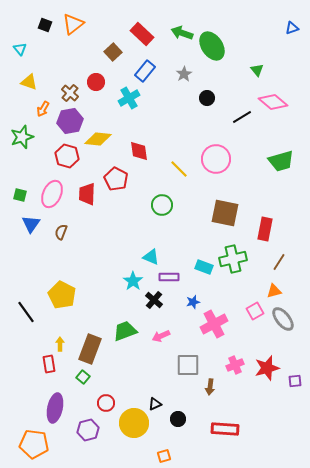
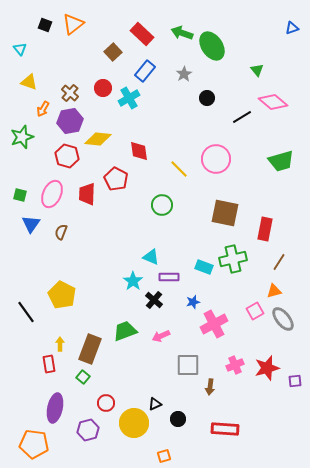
red circle at (96, 82): moved 7 px right, 6 px down
